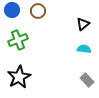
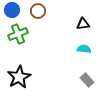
black triangle: rotated 32 degrees clockwise
green cross: moved 6 px up
